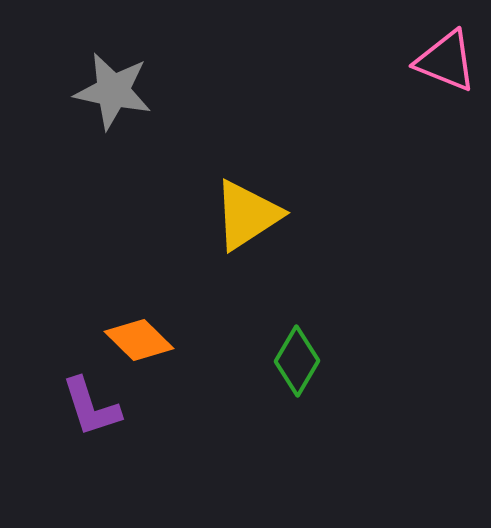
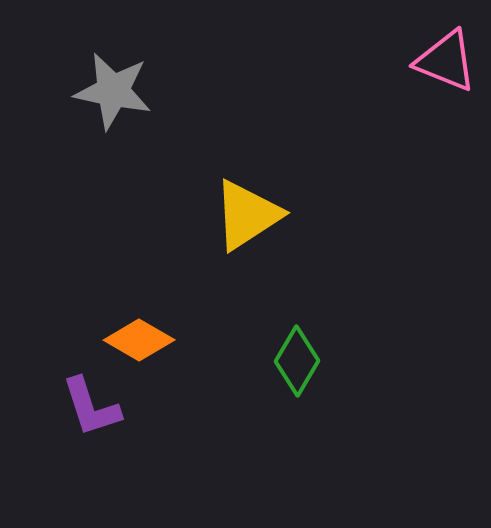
orange diamond: rotated 14 degrees counterclockwise
